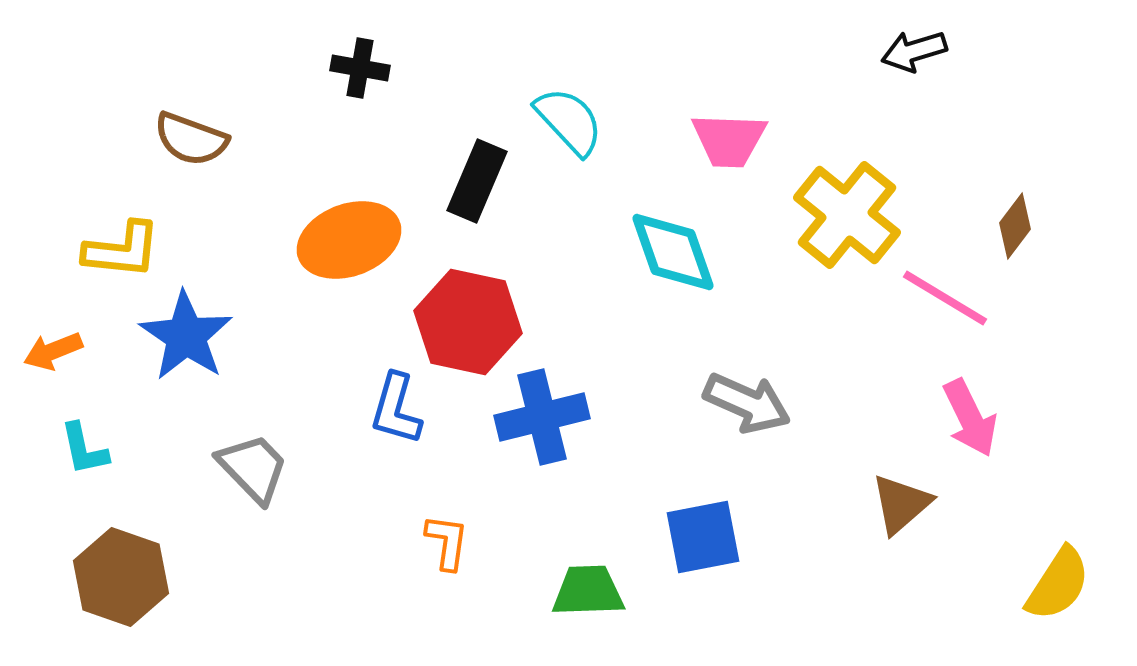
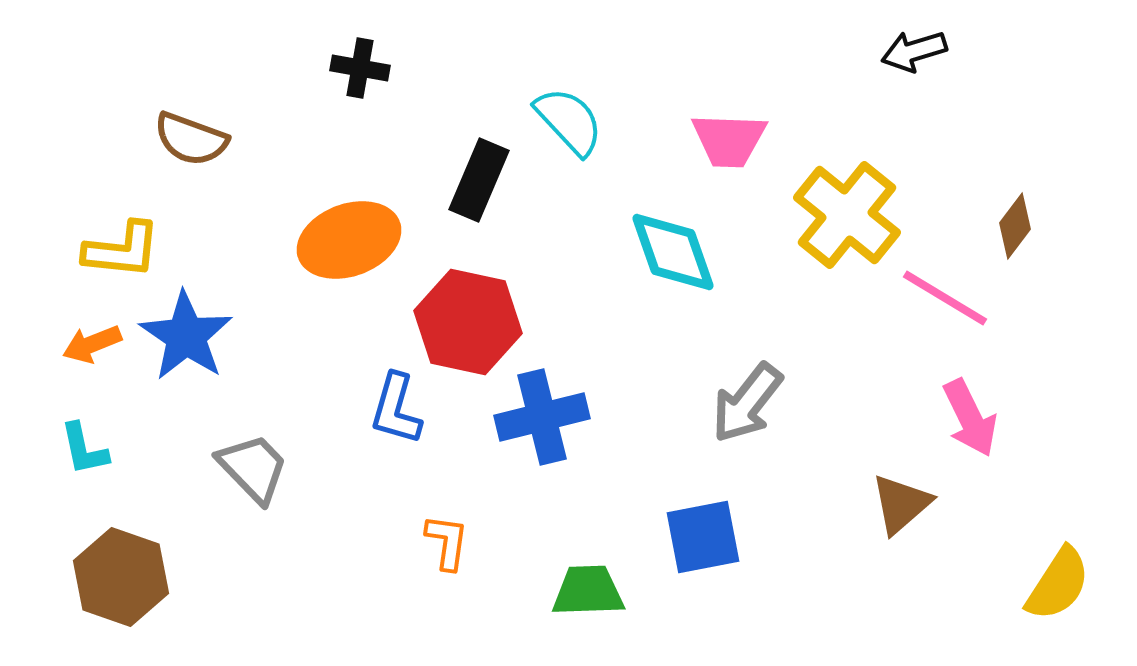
black rectangle: moved 2 px right, 1 px up
orange arrow: moved 39 px right, 7 px up
gray arrow: rotated 104 degrees clockwise
